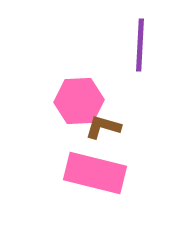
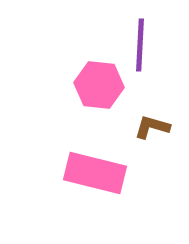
pink hexagon: moved 20 px right, 16 px up; rotated 9 degrees clockwise
brown L-shape: moved 49 px right
